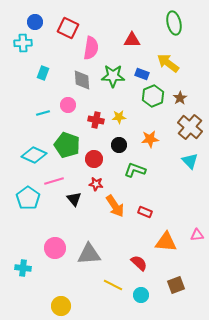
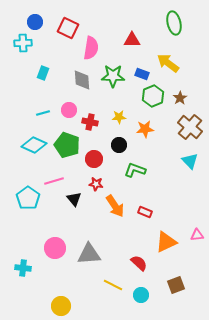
pink circle at (68, 105): moved 1 px right, 5 px down
red cross at (96, 120): moved 6 px left, 2 px down
orange star at (150, 139): moved 5 px left, 10 px up
cyan diamond at (34, 155): moved 10 px up
orange triangle at (166, 242): rotated 30 degrees counterclockwise
